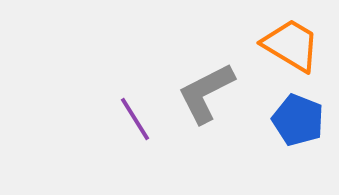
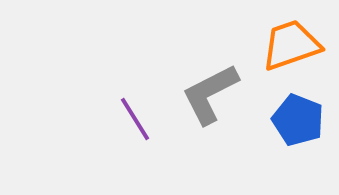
orange trapezoid: rotated 50 degrees counterclockwise
gray L-shape: moved 4 px right, 1 px down
